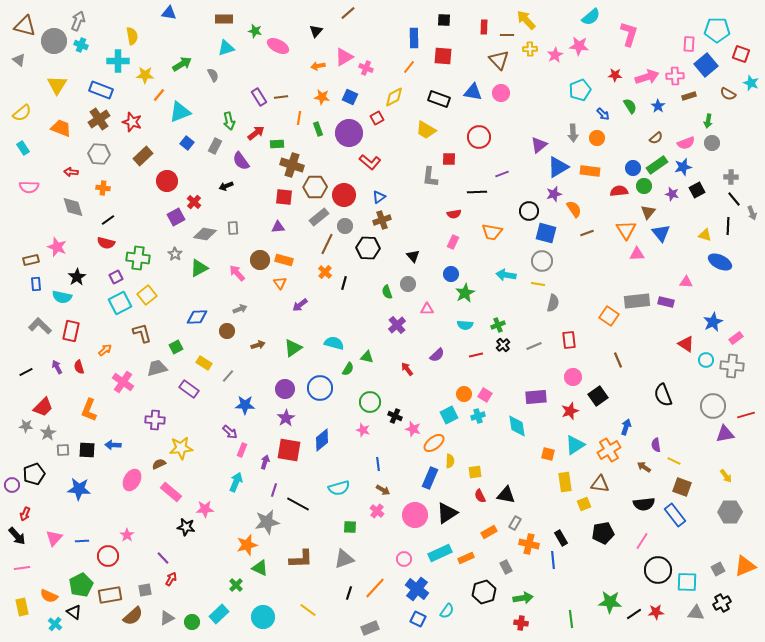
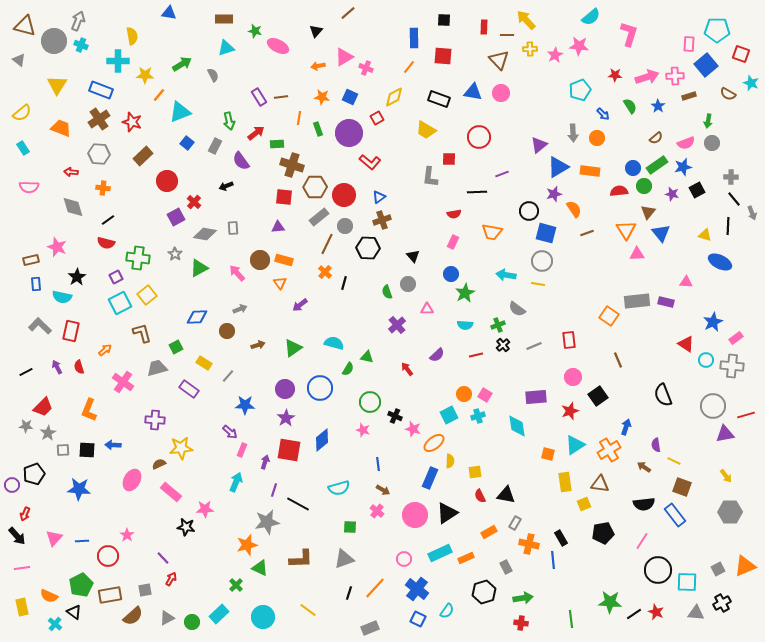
gray semicircle at (553, 303): moved 36 px left, 6 px down; rotated 114 degrees clockwise
red star at (656, 612): rotated 28 degrees clockwise
